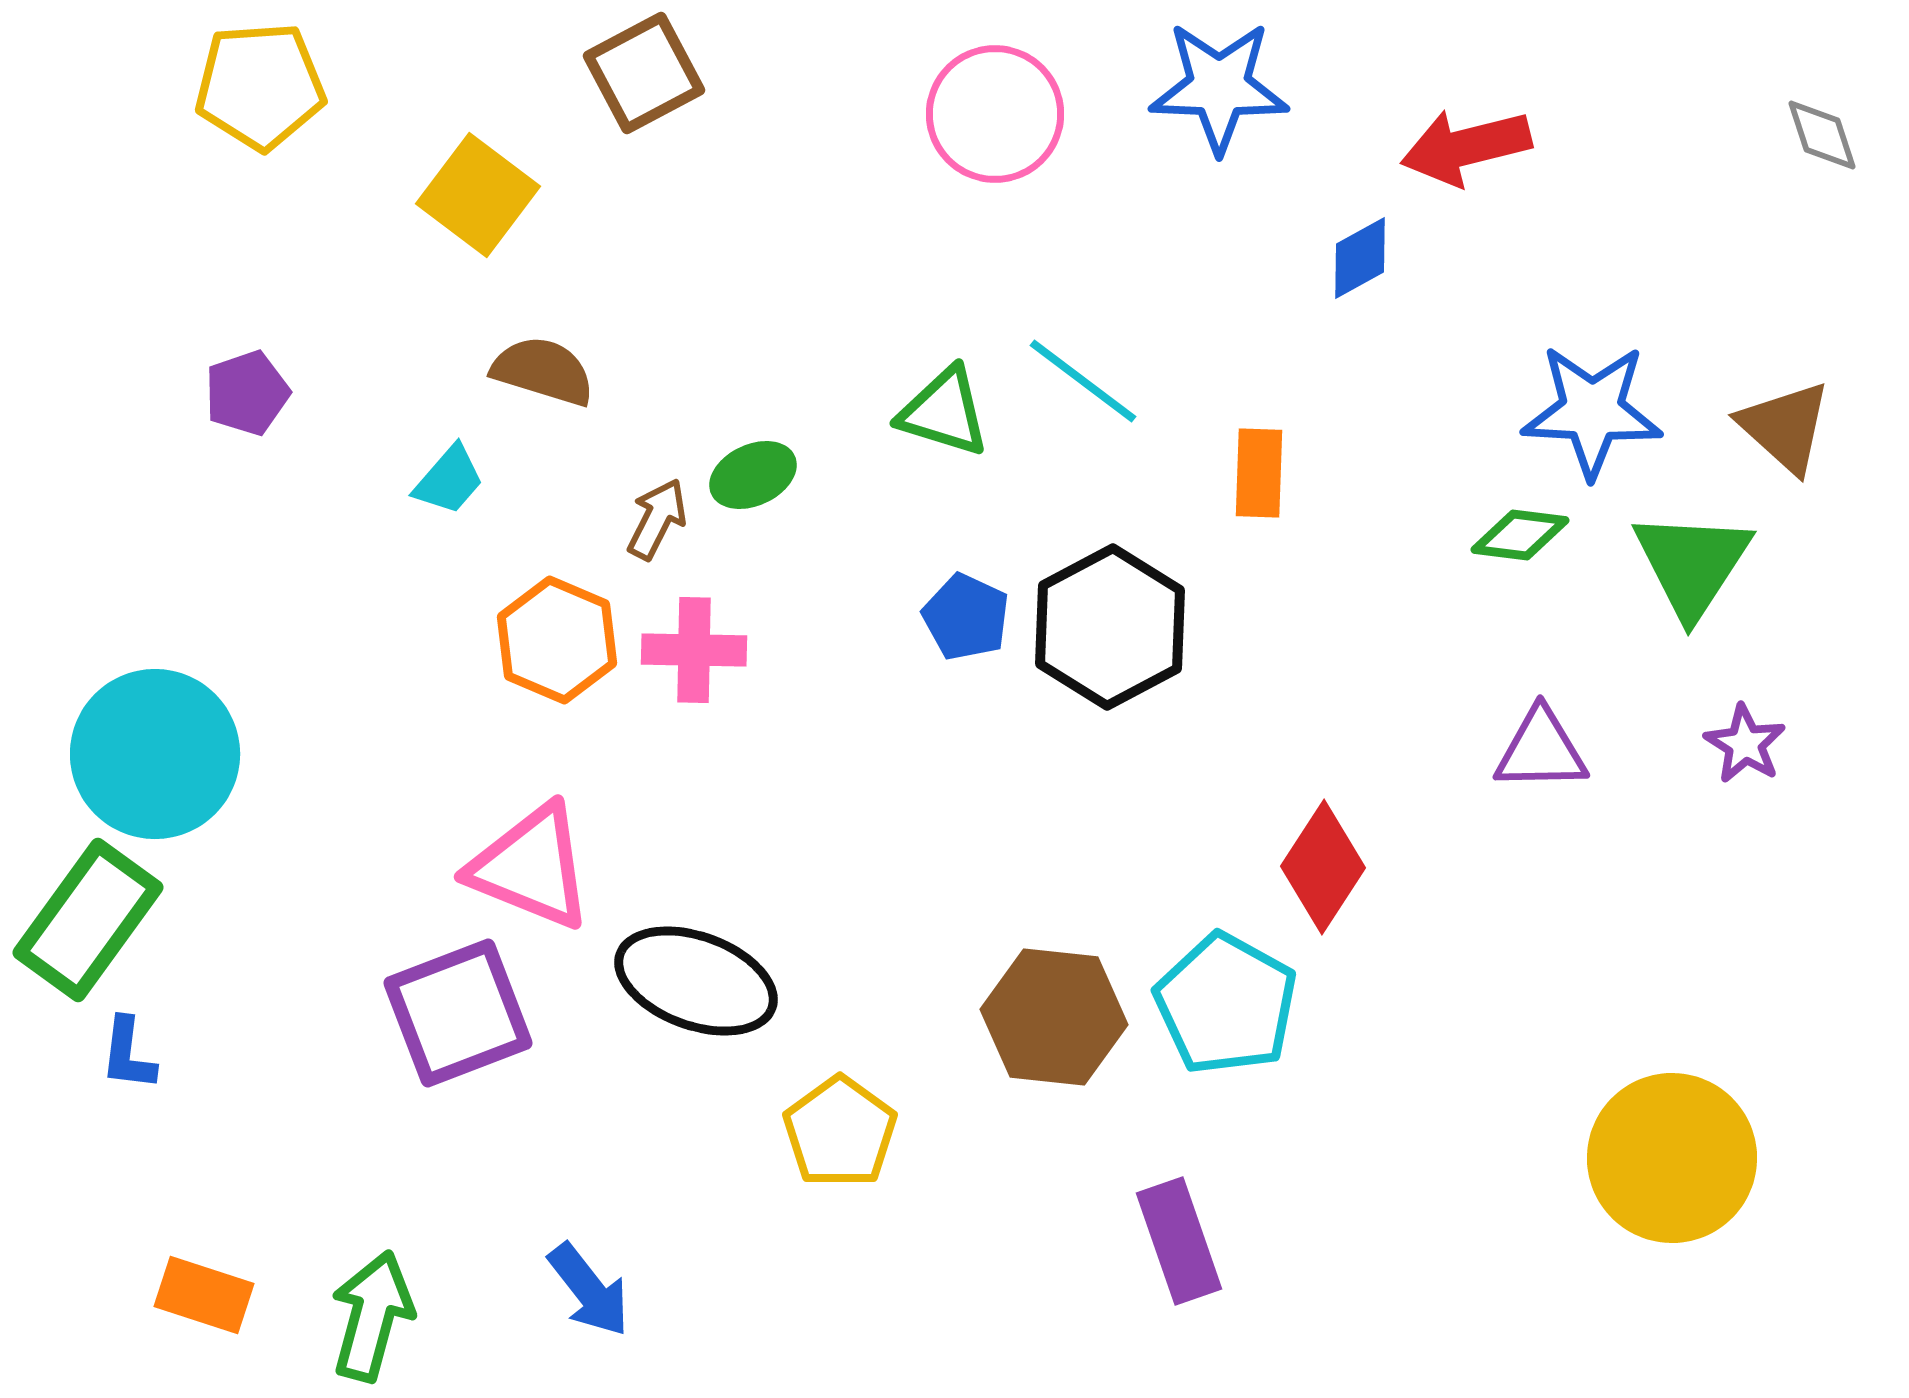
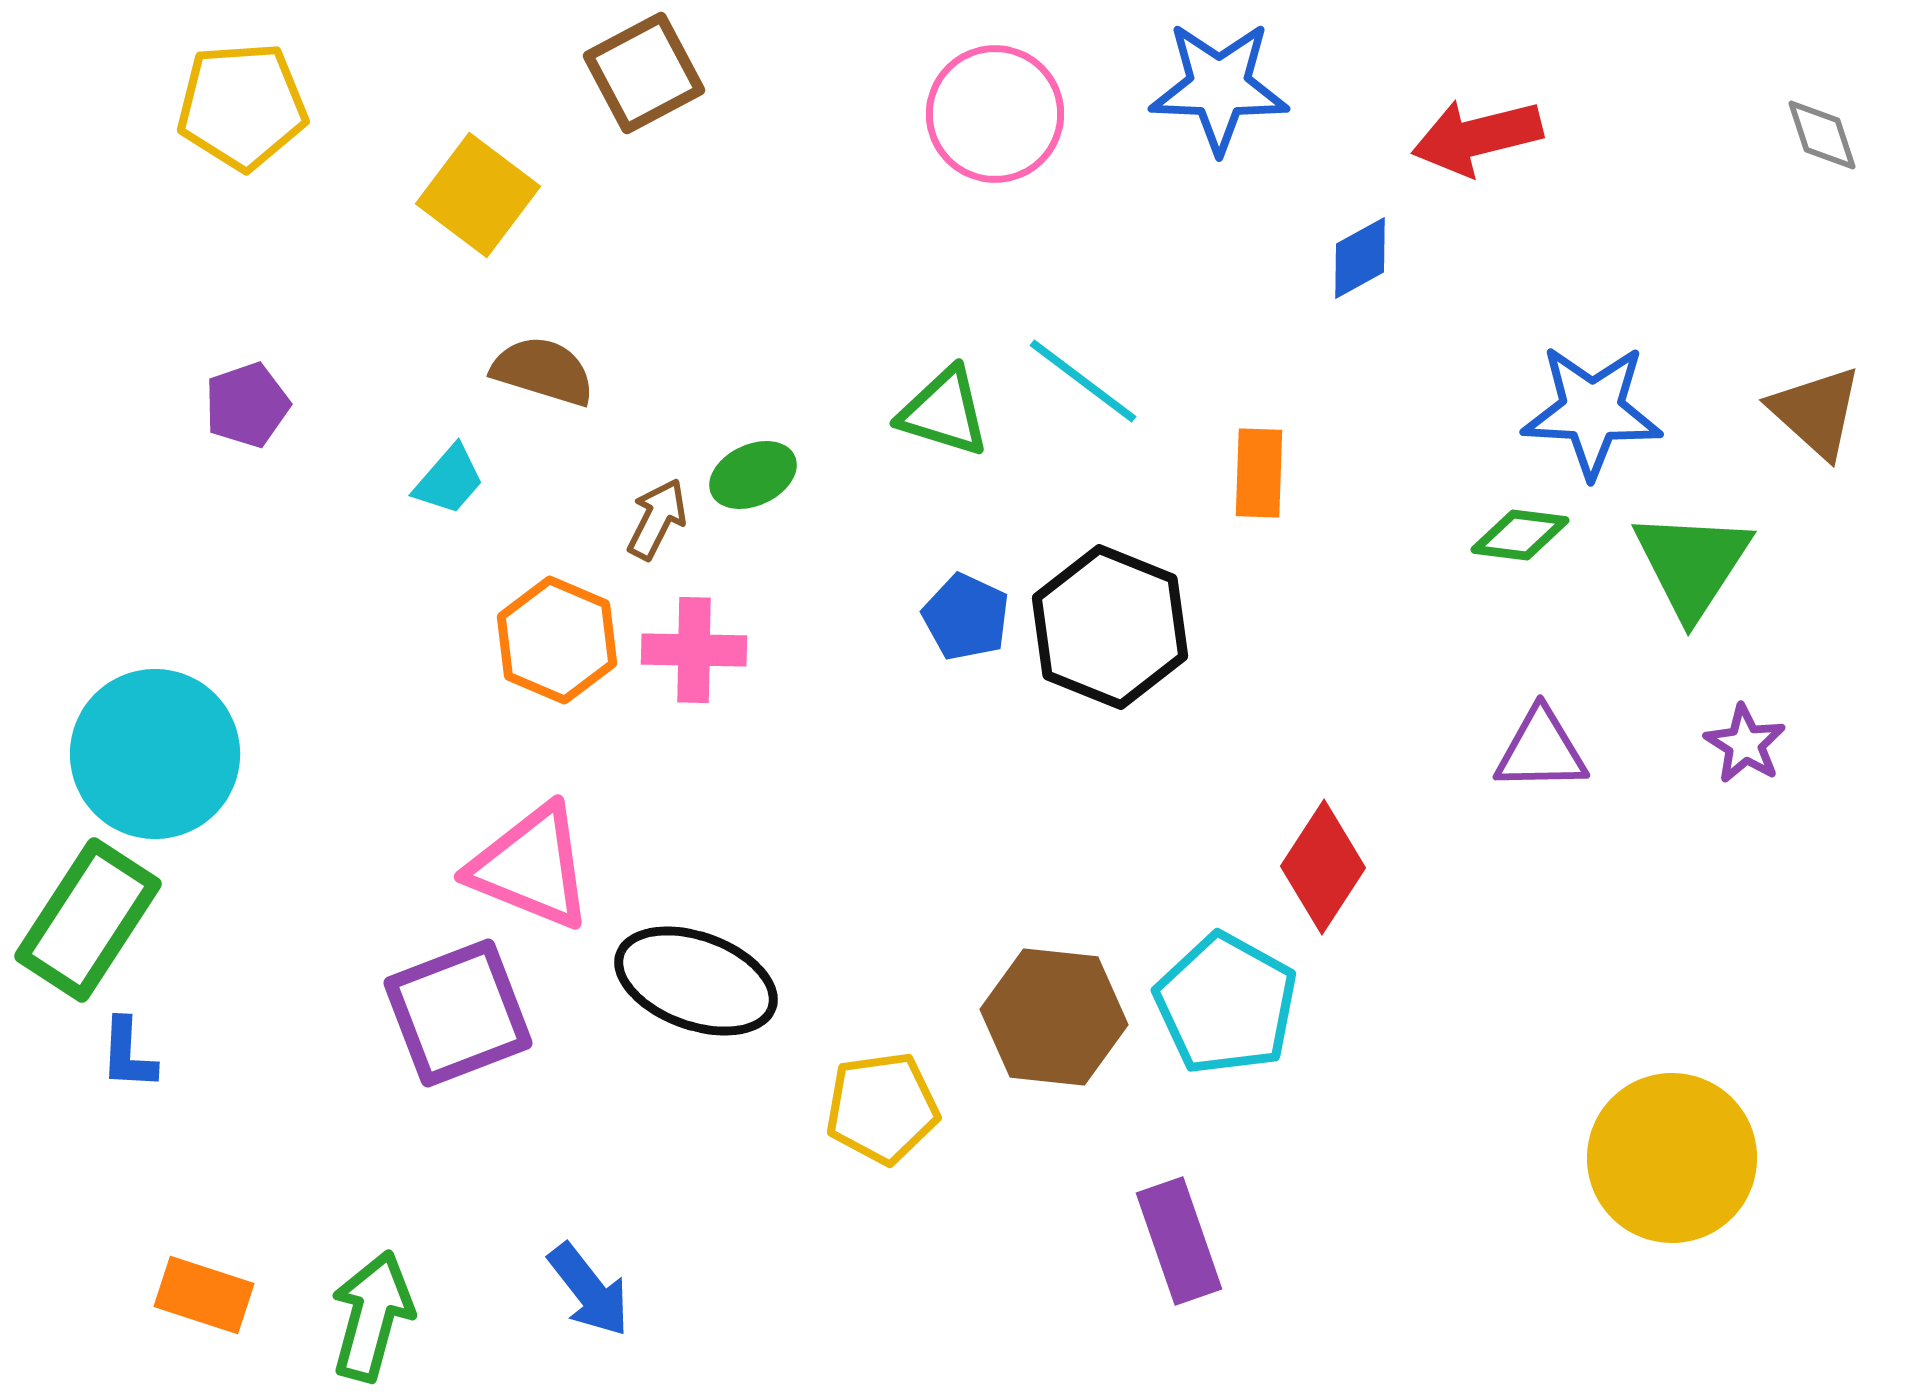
yellow pentagon at (260, 86): moved 18 px left, 20 px down
red arrow at (1466, 147): moved 11 px right, 10 px up
purple pentagon at (247, 393): moved 12 px down
brown triangle at (1785, 427): moved 31 px right, 15 px up
black hexagon at (1110, 627): rotated 10 degrees counterclockwise
green rectangle at (88, 920): rotated 3 degrees counterclockwise
blue L-shape at (128, 1054): rotated 4 degrees counterclockwise
yellow pentagon at (840, 1132): moved 42 px right, 24 px up; rotated 28 degrees clockwise
